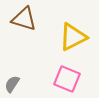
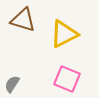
brown triangle: moved 1 px left, 1 px down
yellow triangle: moved 9 px left, 3 px up
